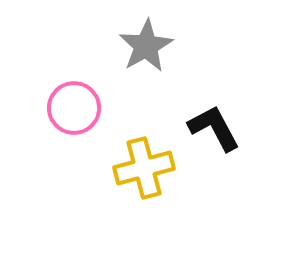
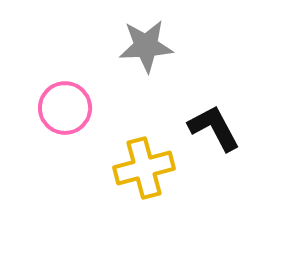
gray star: rotated 26 degrees clockwise
pink circle: moved 9 px left
